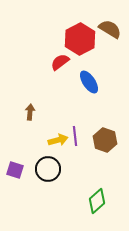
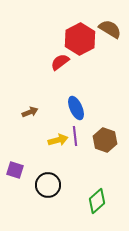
blue ellipse: moved 13 px left, 26 px down; rotated 10 degrees clockwise
brown arrow: rotated 63 degrees clockwise
black circle: moved 16 px down
